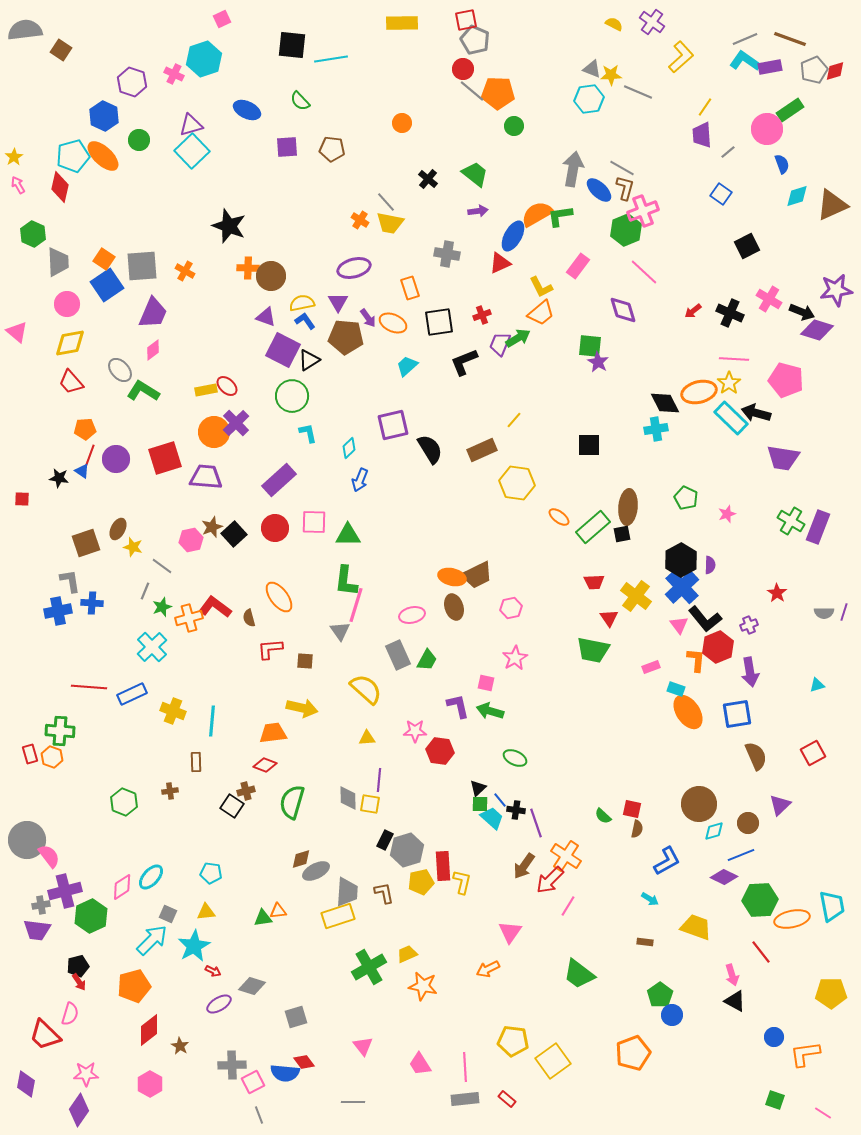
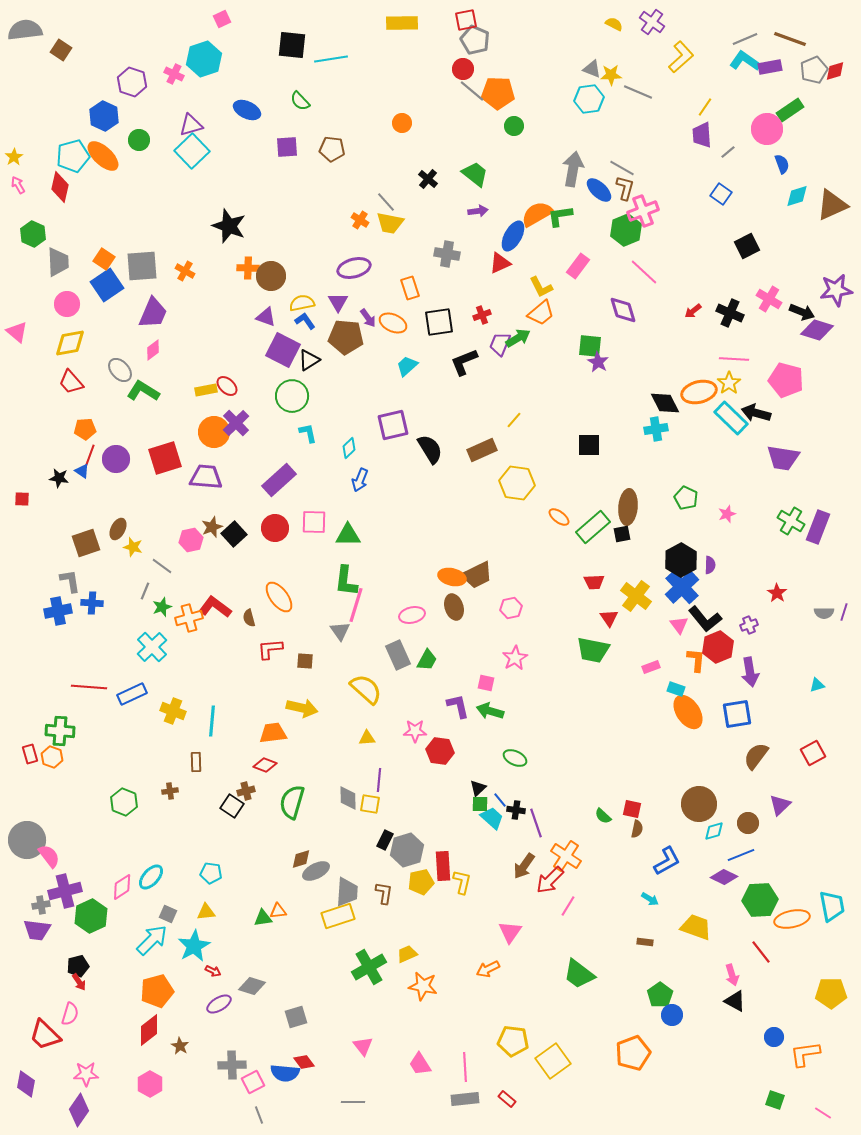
brown semicircle at (756, 756): rotated 120 degrees counterclockwise
brown L-shape at (384, 893): rotated 20 degrees clockwise
orange pentagon at (134, 986): moved 23 px right, 5 px down
